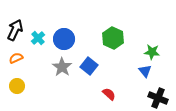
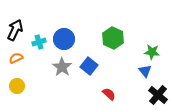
cyan cross: moved 1 px right, 4 px down; rotated 24 degrees clockwise
black cross: moved 3 px up; rotated 18 degrees clockwise
